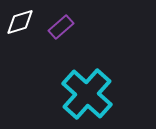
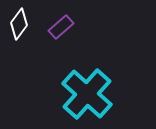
white diamond: moved 1 px left, 2 px down; rotated 36 degrees counterclockwise
